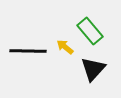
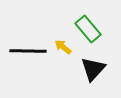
green rectangle: moved 2 px left, 2 px up
yellow arrow: moved 2 px left
